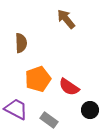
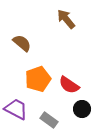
brown semicircle: moved 1 px right; rotated 48 degrees counterclockwise
red semicircle: moved 2 px up
black circle: moved 8 px left, 1 px up
